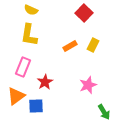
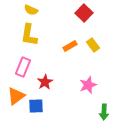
yellow rectangle: rotated 64 degrees counterclockwise
green arrow: rotated 35 degrees clockwise
